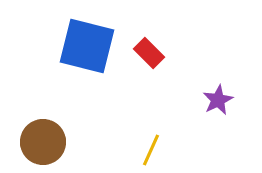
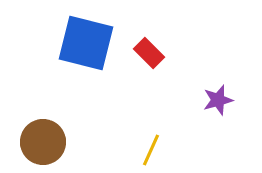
blue square: moved 1 px left, 3 px up
purple star: rotated 12 degrees clockwise
